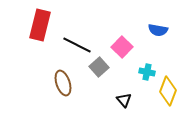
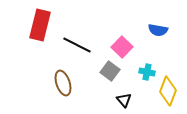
gray square: moved 11 px right, 4 px down; rotated 12 degrees counterclockwise
